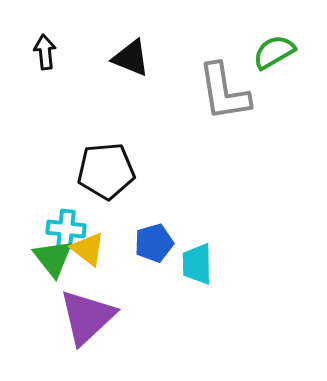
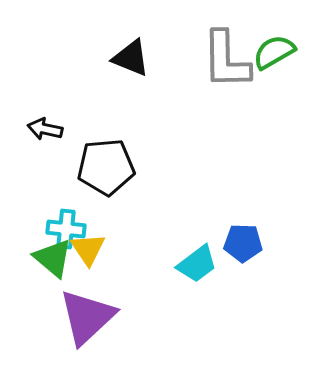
black arrow: moved 77 px down; rotated 72 degrees counterclockwise
gray L-shape: moved 2 px right, 32 px up; rotated 8 degrees clockwise
black pentagon: moved 4 px up
blue pentagon: moved 89 px right; rotated 18 degrees clockwise
yellow triangle: rotated 18 degrees clockwise
green triangle: rotated 12 degrees counterclockwise
cyan trapezoid: rotated 126 degrees counterclockwise
